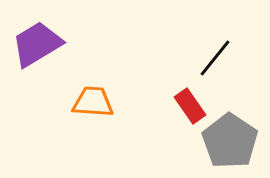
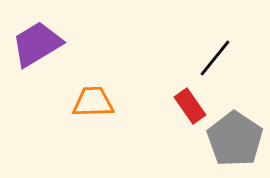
orange trapezoid: rotated 6 degrees counterclockwise
gray pentagon: moved 5 px right, 2 px up
